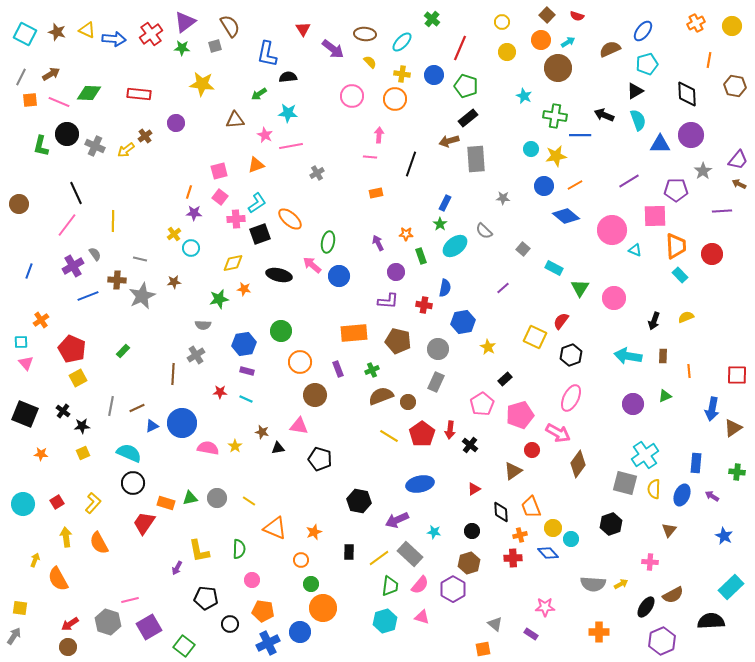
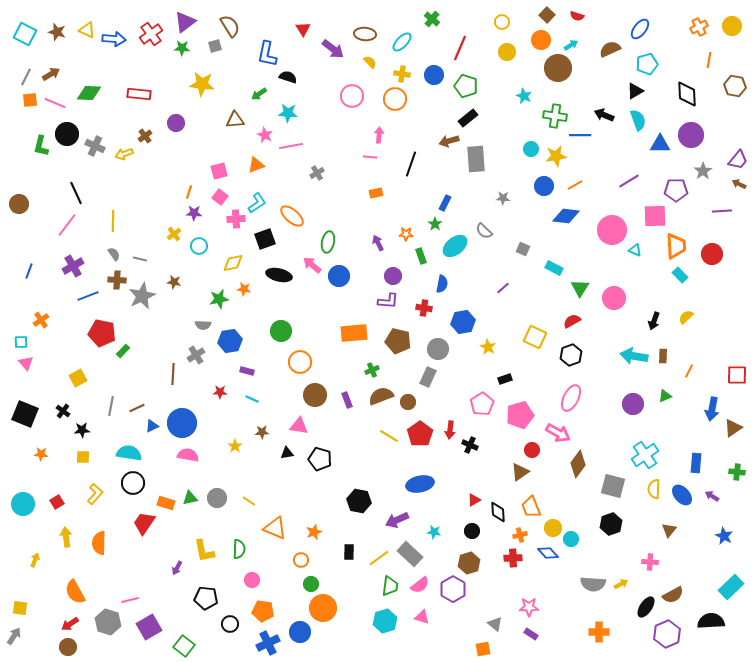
orange cross at (696, 23): moved 3 px right, 4 px down
blue ellipse at (643, 31): moved 3 px left, 2 px up
cyan arrow at (568, 42): moved 3 px right, 3 px down
gray line at (21, 77): moved 5 px right
black semicircle at (288, 77): rotated 24 degrees clockwise
pink line at (59, 102): moved 4 px left, 1 px down
yellow arrow at (126, 150): moved 2 px left, 4 px down; rotated 18 degrees clockwise
blue diamond at (566, 216): rotated 32 degrees counterclockwise
orange ellipse at (290, 219): moved 2 px right, 3 px up
green star at (440, 224): moved 5 px left
black square at (260, 234): moved 5 px right, 5 px down
cyan circle at (191, 248): moved 8 px right, 2 px up
gray square at (523, 249): rotated 16 degrees counterclockwise
gray semicircle at (95, 254): moved 19 px right
purple circle at (396, 272): moved 3 px left, 4 px down
brown star at (174, 282): rotated 16 degrees clockwise
blue semicircle at (445, 288): moved 3 px left, 4 px up
red cross at (424, 305): moved 3 px down
yellow semicircle at (686, 317): rotated 21 degrees counterclockwise
red semicircle at (561, 321): moved 11 px right; rotated 24 degrees clockwise
blue hexagon at (244, 344): moved 14 px left, 3 px up
red pentagon at (72, 349): moved 30 px right, 16 px up; rotated 12 degrees counterclockwise
cyan arrow at (628, 356): moved 6 px right
purple rectangle at (338, 369): moved 9 px right, 31 px down
orange line at (689, 371): rotated 32 degrees clockwise
black rectangle at (505, 379): rotated 24 degrees clockwise
gray rectangle at (436, 382): moved 8 px left, 5 px up
cyan line at (246, 399): moved 6 px right
black star at (82, 426): moved 4 px down
brown star at (262, 432): rotated 16 degrees counterclockwise
red pentagon at (422, 434): moved 2 px left
black cross at (470, 445): rotated 14 degrees counterclockwise
pink semicircle at (208, 448): moved 20 px left, 7 px down
black triangle at (278, 448): moved 9 px right, 5 px down
yellow square at (83, 453): moved 4 px down; rotated 24 degrees clockwise
cyan semicircle at (129, 453): rotated 15 degrees counterclockwise
brown triangle at (513, 471): moved 7 px right, 1 px down
gray square at (625, 483): moved 12 px left, 3 px down
red triangle at (474, 489): moved 11 px down
blue ellipse at (682, 495): rotated 65 degrees counterclockwise
yellow L-shape at (93, 503): moved 2 px right, 9 px up
black diamond at (501, 512): moved 3 px left
orange semicircle at (99, 543): rotated 30 degrees clockwise
yellow L-shape at (199, 551): moved 5 px right
orange semicircle at (58, 579): moved 17 px right, 13 px down
pink semicircle at (420, 585): rotated 12 degrees clockwise
pink star at (545, 607): moved 16 px left
purple hexagon at (662, 641): moved 5 px right, 7 px up
